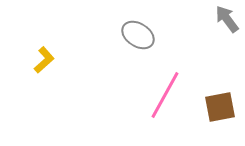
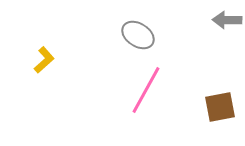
gray arrow: moved 1 px down; rotated 52 degrees counterclockwise
pink line: moved 19 px left, 5 px up
